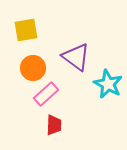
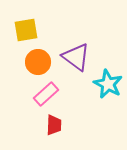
orange circle: moved 5 px right, 6 px up
